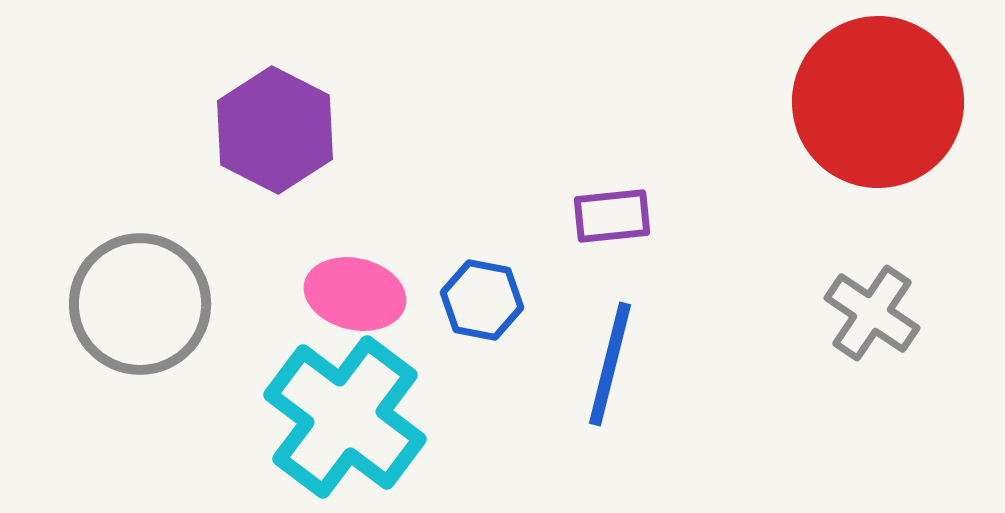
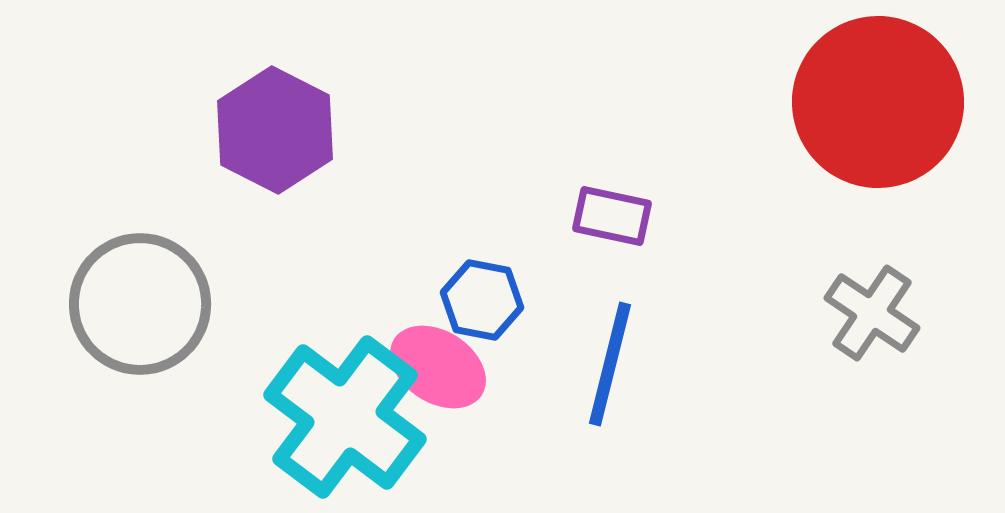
purple rectangle: rotated 18 degrees clockwise
pink ellipse: moved 83 px right, 73 px down; rotated 20 degrees clockwise
